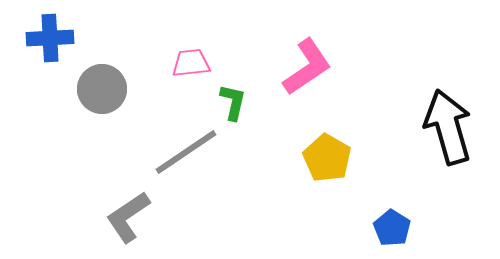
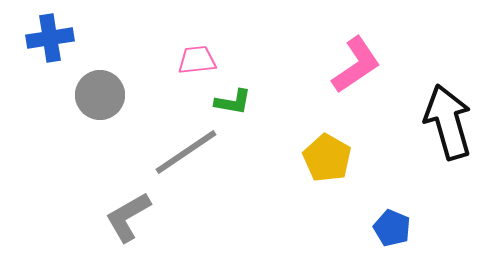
blue cross: rotated 6 degrees counterclockwise
pink trapezoid: moved 6 px right, 3 px up
pink L-shape: moved 49 px right, 2 px up
gray circle: moved 2 px left, 6 px down
green L-shape: rotated 87 degrees clockwise
black arrow: moved 5 px up
gray L-shape: rotated 4 degrees clockwise
blue pentagon: rotated 9 degrees counterclockwise
